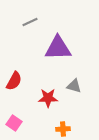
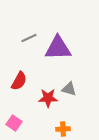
gray line: moved 1 px left, 16 px down
red semicircle: moved 5 px right
gray triangle: moved 5 px left, 3 px down
